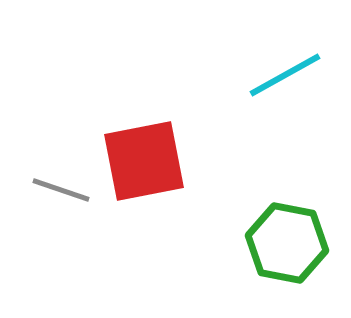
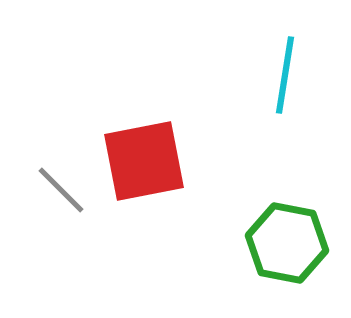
cyan line: rotated 52 degrees counterclockwise
gray line: rotated 26 degrees clockwise
